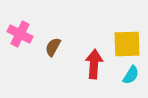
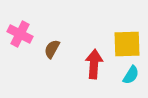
brown semicircle: moved 1 px left, 2 px down
